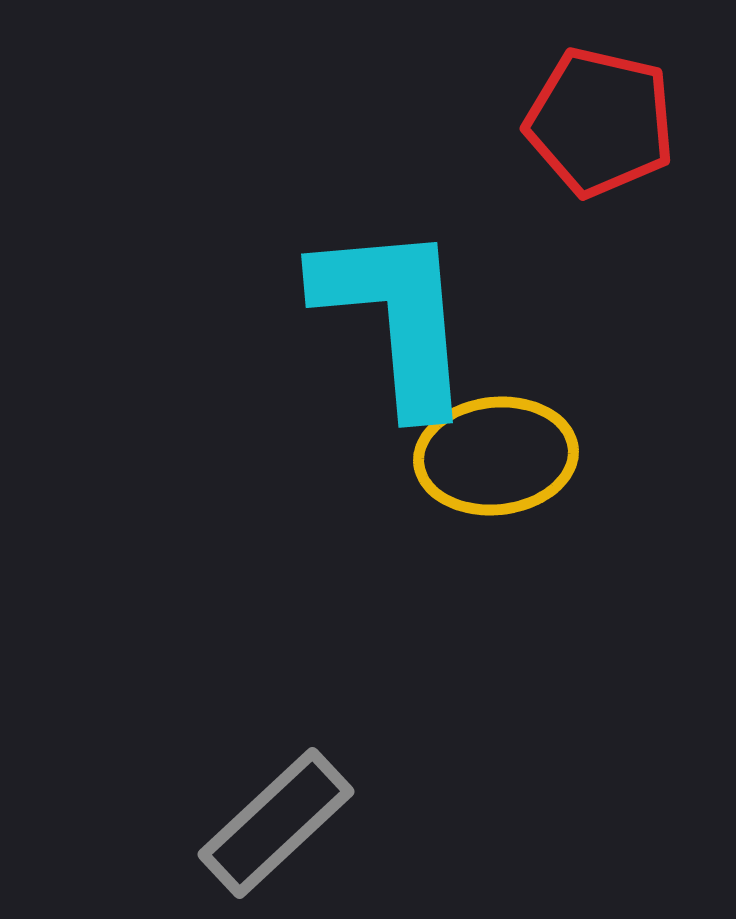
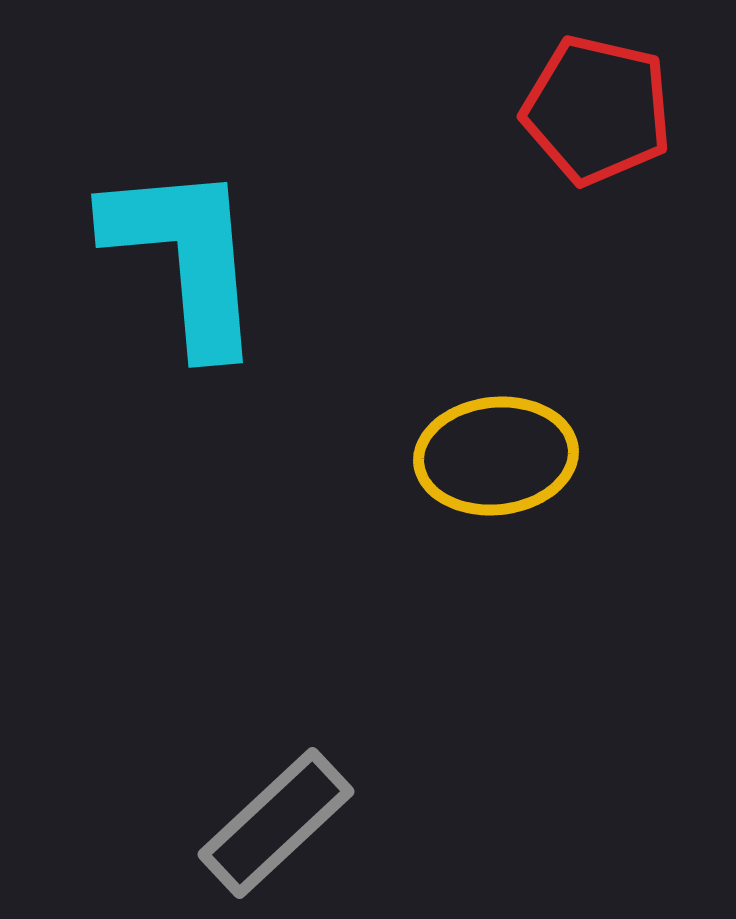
red pentagon: moved 3 px left, 12 px up
cyan L-shape: moved 210 px left, 60 px up
